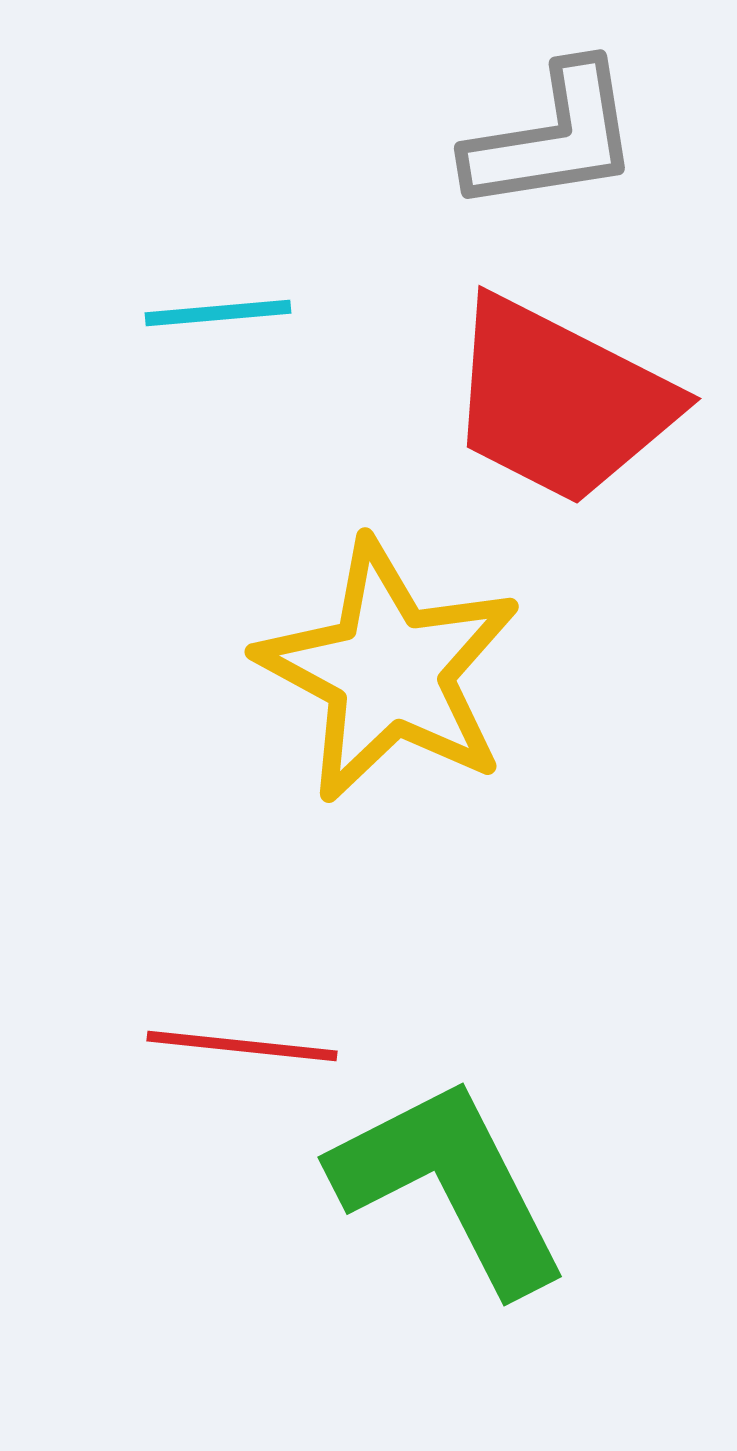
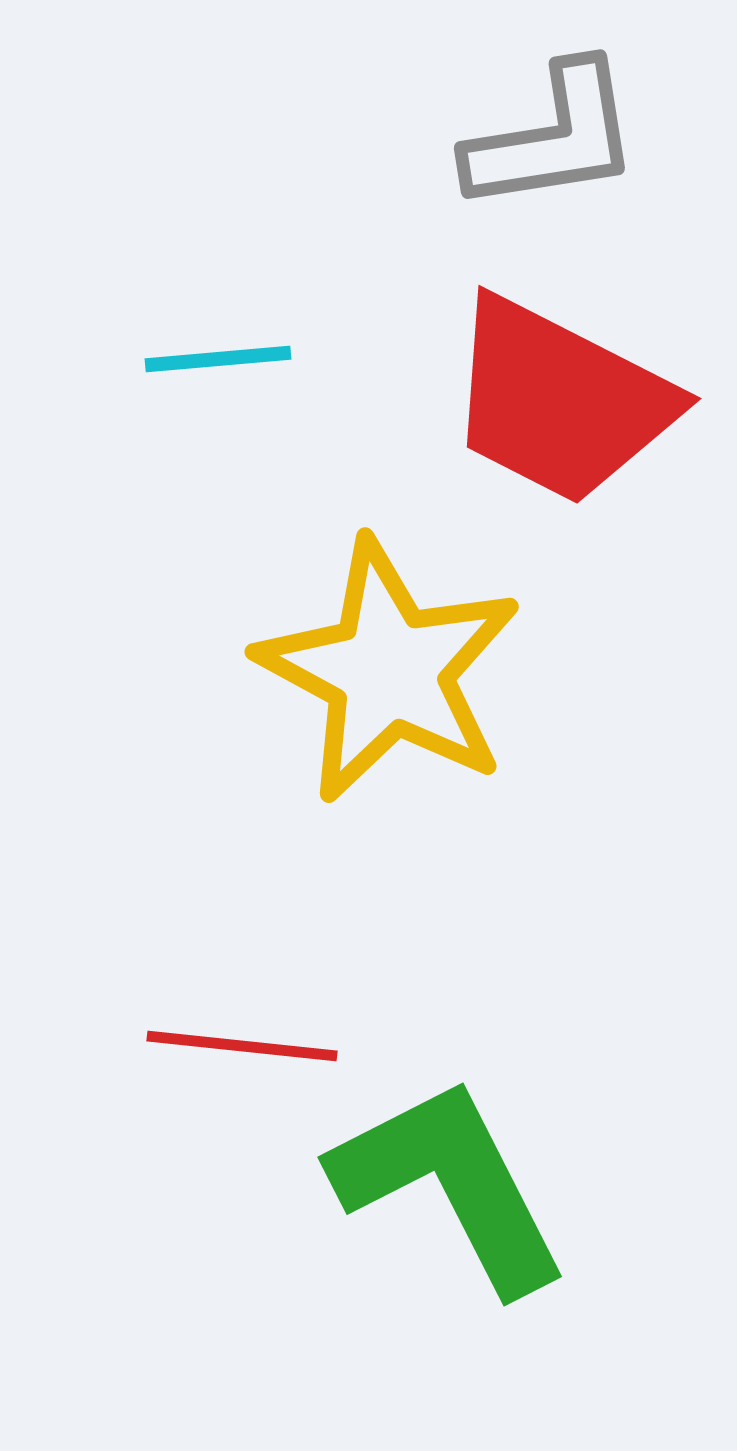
cyan line: moved 46 px down
